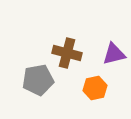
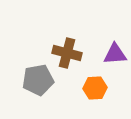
purple triangle: moved 1 px right; rotated 10 degrees clockwise
orange hexagon: rotated 10 degrees clockwise
